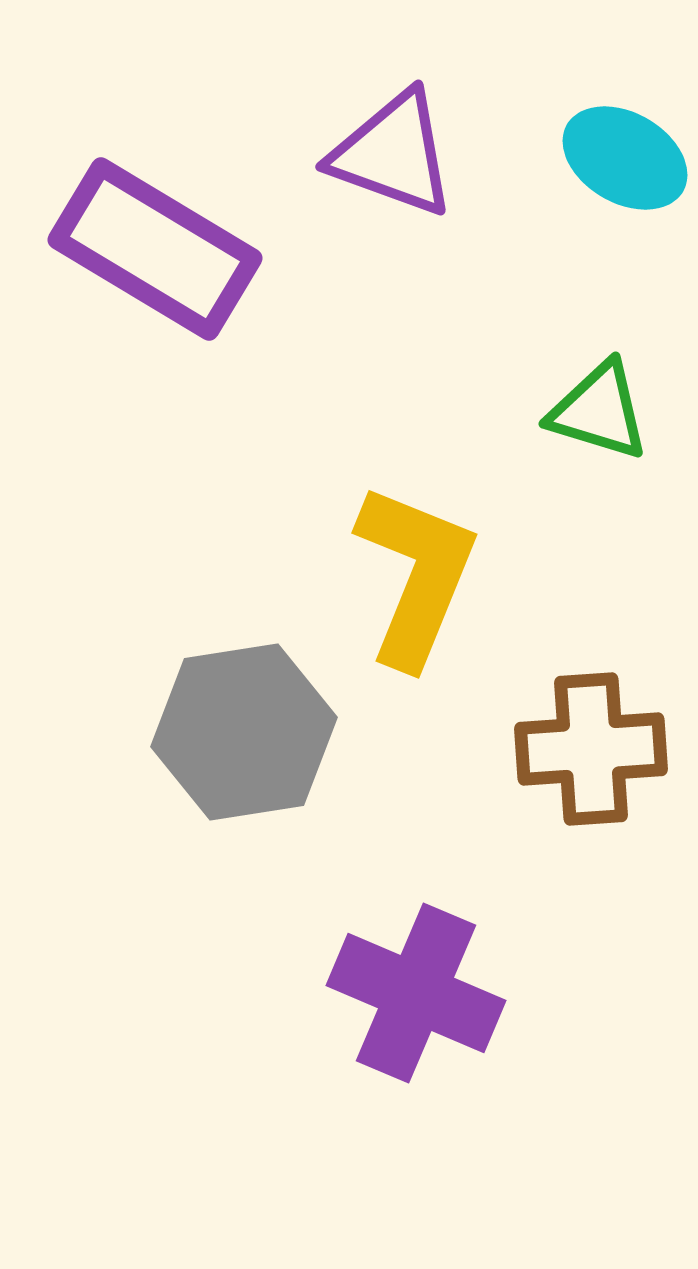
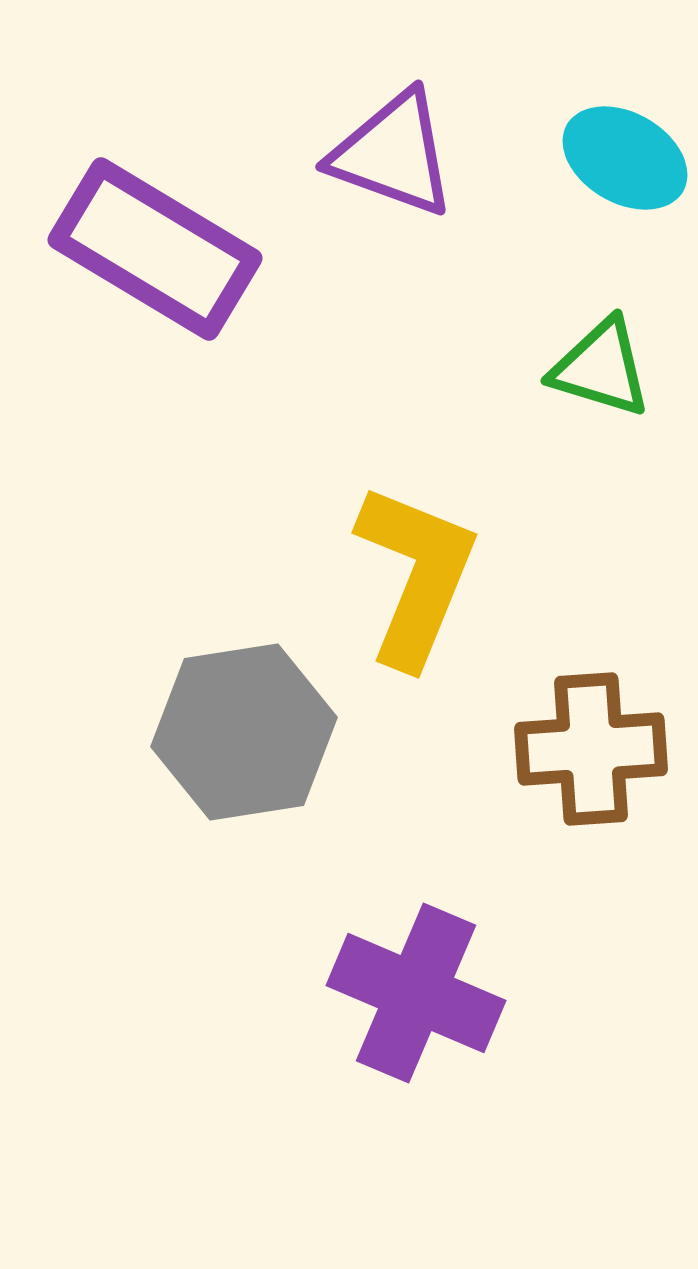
green triangle: moved 2 px right, 43 px up
